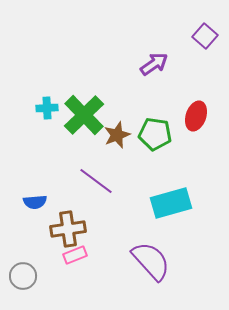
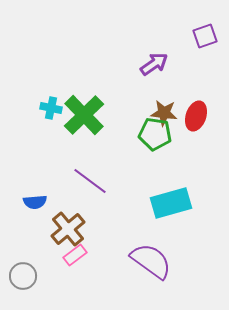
purple square: rotated 30 degrees clockwise
cyan cross: moved 4 px right; rotated 15 degrees clockwise
brown star: moved 47 px right, 22 px up; rotated 28 degrees clockwise
purple line: moved 6 px left
brown cross: rotated 32 degrees counterclockwise
pink rectangle: rotated 15 degrees counterclockwise
purple semicircle: rotated 12 degrees counterclockwise
